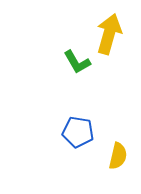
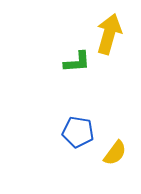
green L-shape: rotated 64 degrees counterclockwise
yellow semicircle: moved 3 px left, 3 px up; rotated 24 degrees clockwise
